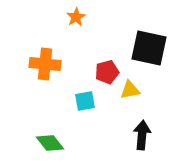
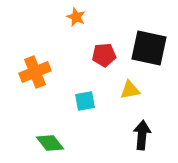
orange star: rotated 18 degrees counterclockwise
orange cross: moved 10 px left, 8 px down; rotated 28 degrees counterclockwise
red pentagon: moved 3 px left, 17 px up; rotated 10 degrees clockwise
